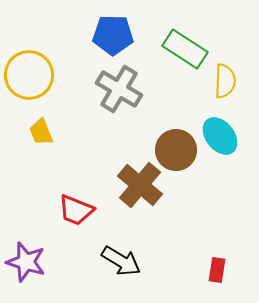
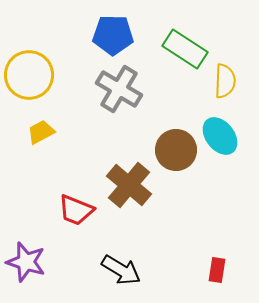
yellow trapezoid: rotated 84 degrees clockwise
brown cross: moved 11 px left
black arrow: moved 9 px down
